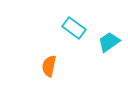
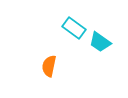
cyan trapezoid: moved 9 px left; rotated 110 degrees counterclockwise
